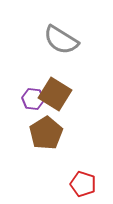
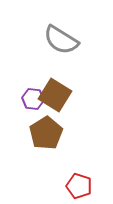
brown square: moved 1 px down
red pentagon: moved 4 px left, 2 px down
